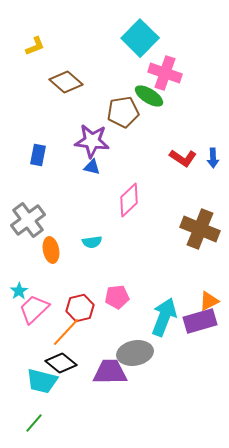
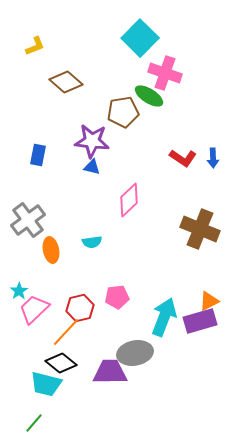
cyan trapezoid: moved 4 px right, 3 px down
